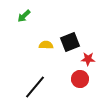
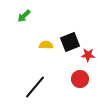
red star: moved 4 px up
